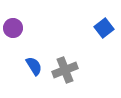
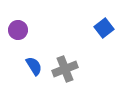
purple circle: moved 5 px right, 2 px down
gray cross: moved 1 px up
